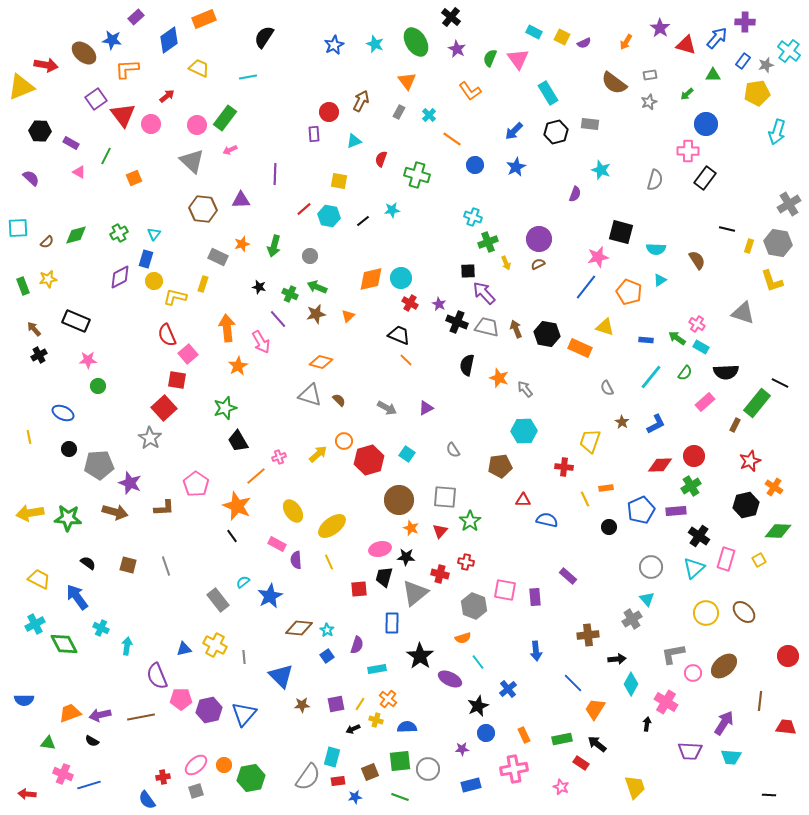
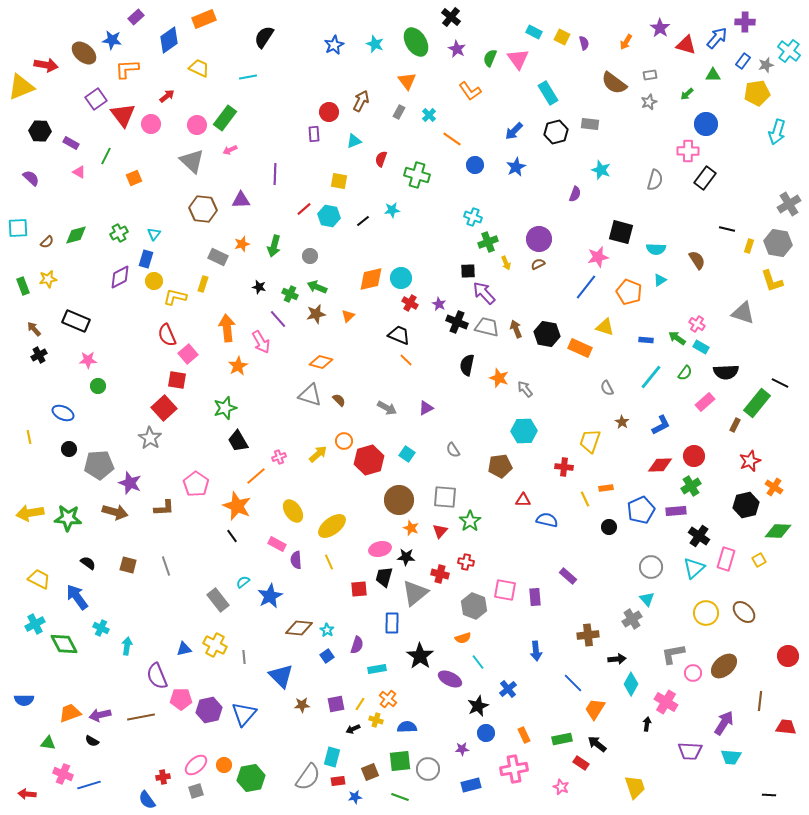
purple semicircle at (584, 43): rotated 80 degrees counterclockwise
blue L-shape at (656, 424): moved 5 px right, 1 px down
